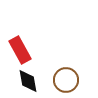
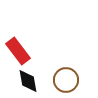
red rectangle: moved 2 px left, 1 px down; rotated 8 degrees counterclockwise
